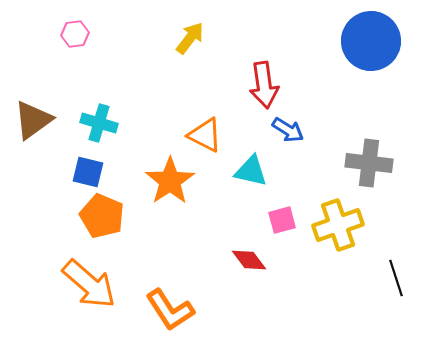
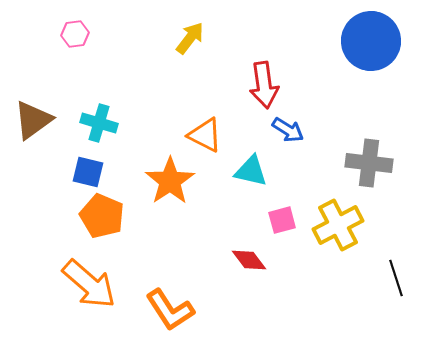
yellow cross: rotated 9 degrees counterclockwise
